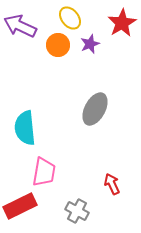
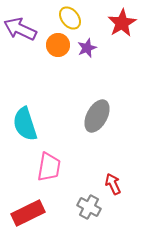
purple arrow: moved 3 px down
purple star: moved 3 px left, 4 px down
gray ellipse: moved 2 px right, 7 px down
cyan semicircle: moved 4 px up; rotated 12 degrees counterclockwise
pink trapezoid: moved 5 px right, 5 px up
red arrow: moved 1 px right
red rectangle: moved 8 px right, 7 px down
gray cross: moved 12 px right, 4 px up
